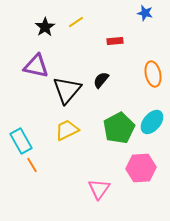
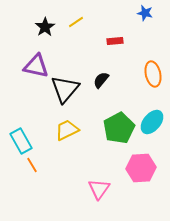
black triangle: moved 2 px left, 1 px up
